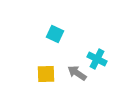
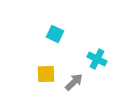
gray arrow: moved 3 px left, 9 px down; rotated 102 degrees clockwise
